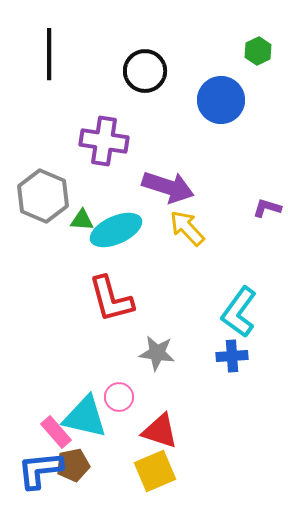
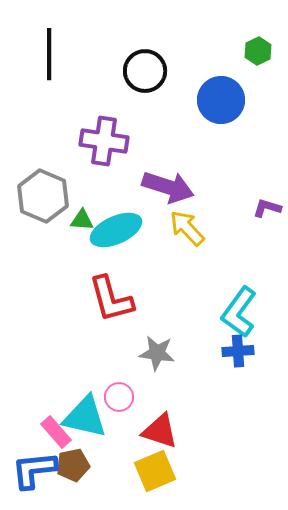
blue cross: moved 6 px right, 5 px up
blue L-shape: moved 6 px left
